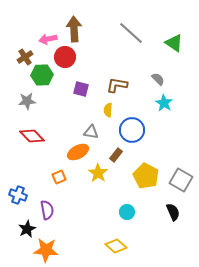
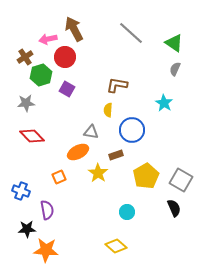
brown arrow: rotated 25 degrees counterclockwise
green hexagon: moved 1 px left; rotated 15 degrees counterclockwise
gray semicircle: moved 17 px right, 10 px up; rotated 112 degrees counterclockwise
purple square: moved 14 px left; rotated 14 degrees clockwise
gray star: moved 1 px left, 2 px down
brown rectangle: rotated 32 degrees clockwise
yellow pentagon: rotated 15 degrees clockwise
blue cross: moved 3 px right, 4 px up
black semicircle: moved 1 px right, 4 px up
black star: rotated 24 degrees clockwise
